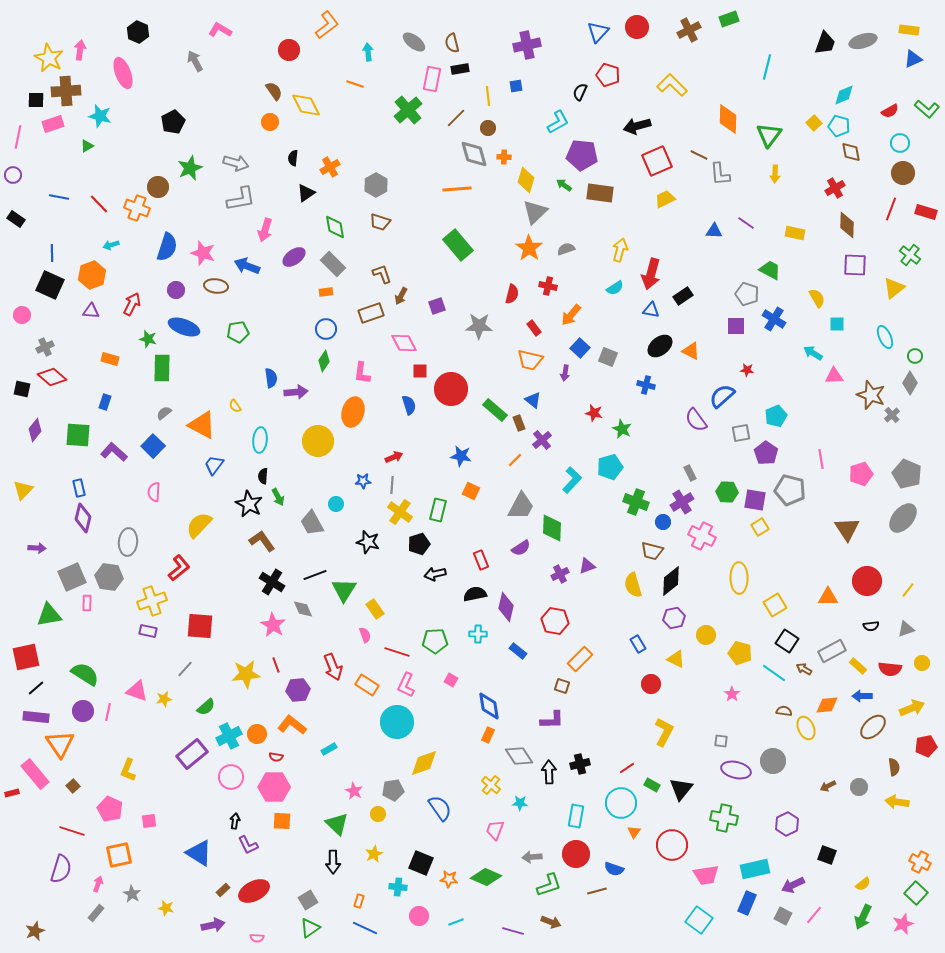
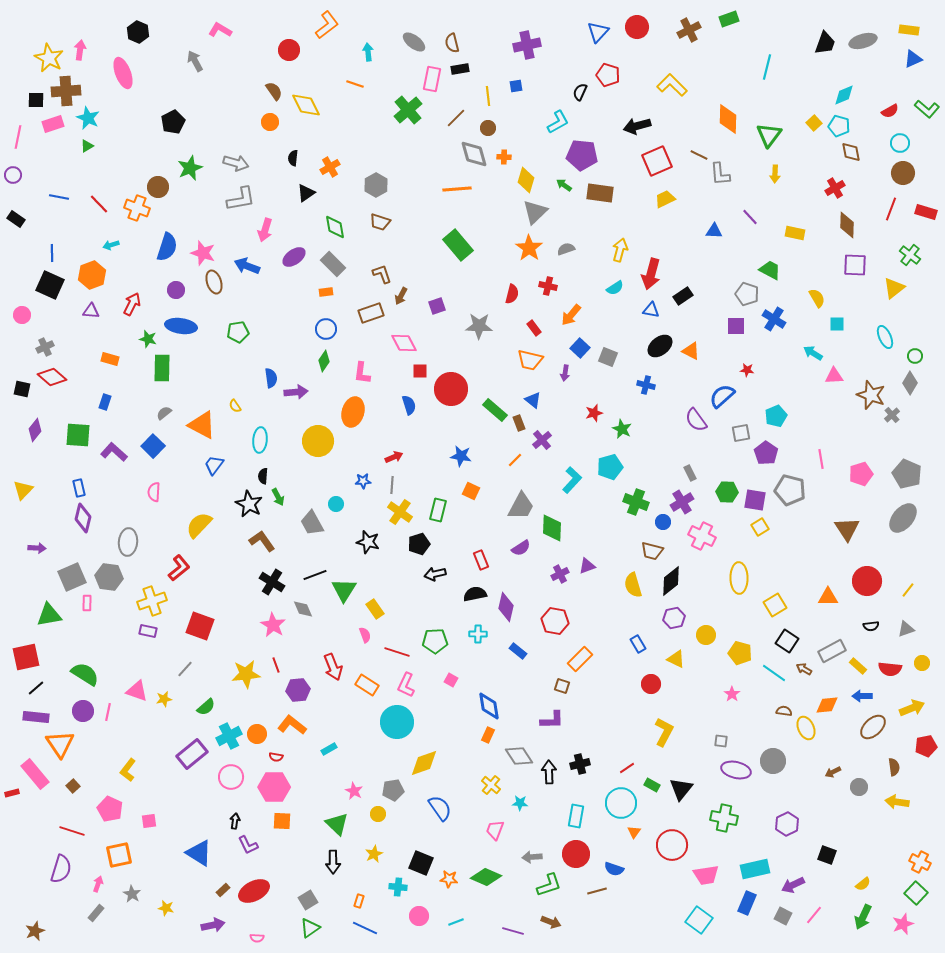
cyan star at (100, 116): moved 12 px left, 2 px down; rotated 10 degrees clockwise
purple line at (746, 223): moved 4 px right, 6 px up; rotated 12 degrees clockwise
brown ellipse at (216, 286): moved 2 px left, 4 px up; rotated 65 degrees clockwise
blue ellipse at (184, 327): moved 3 px left, 1 px up; rotated 12 degrees counterclockwise
red star at (594, 413): rotated 30 degrees counterclockwise
red square at (200, 626): rotated 16 degrees clockwise
yellow L-shape at (128, 770): rotated 15 degrees clockwise
brown arrow at (828, 786): moved 5 px right, 14 px up
